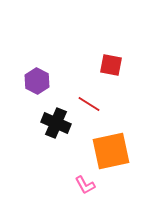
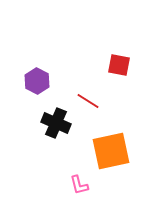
red square: moved 8 px right
red line: moved 1 px left, 3 px up
pink L-shape: moved 6 px left; rotated 15 degrees clockwise
